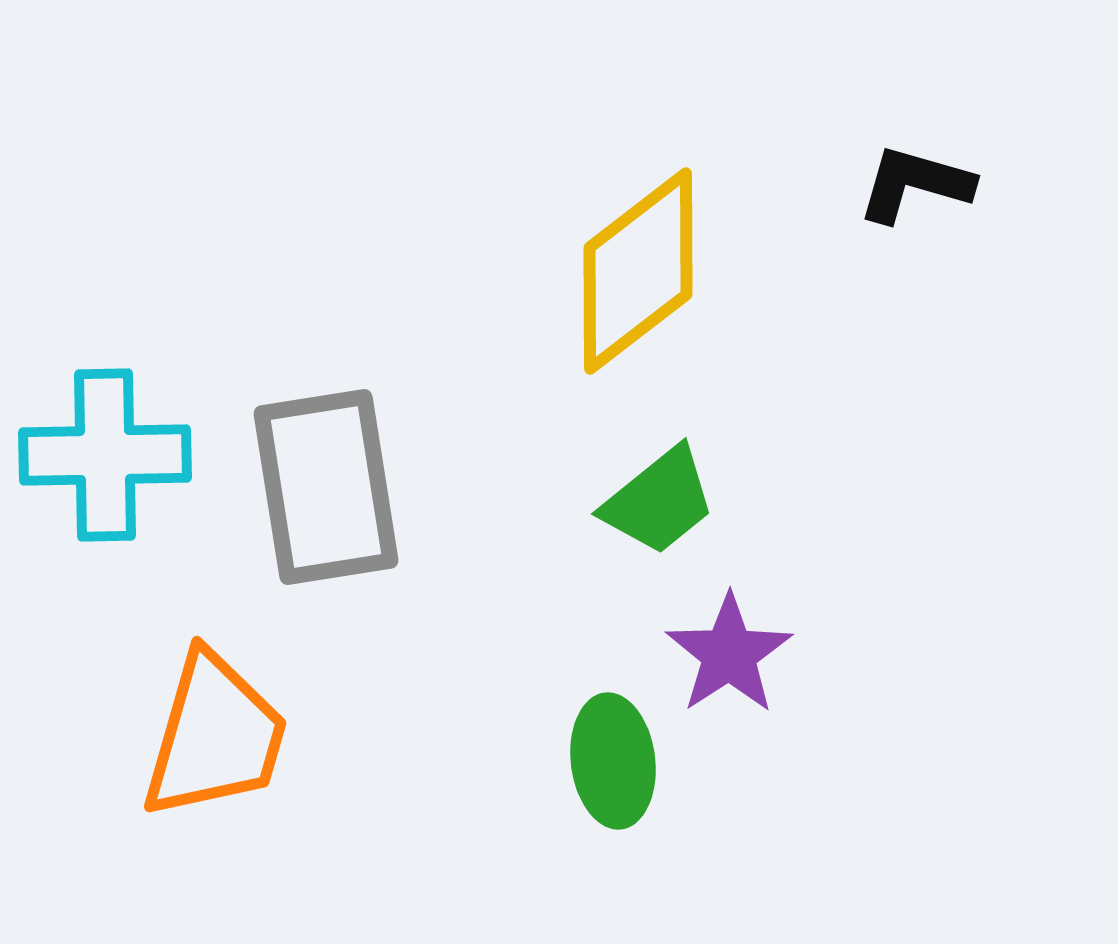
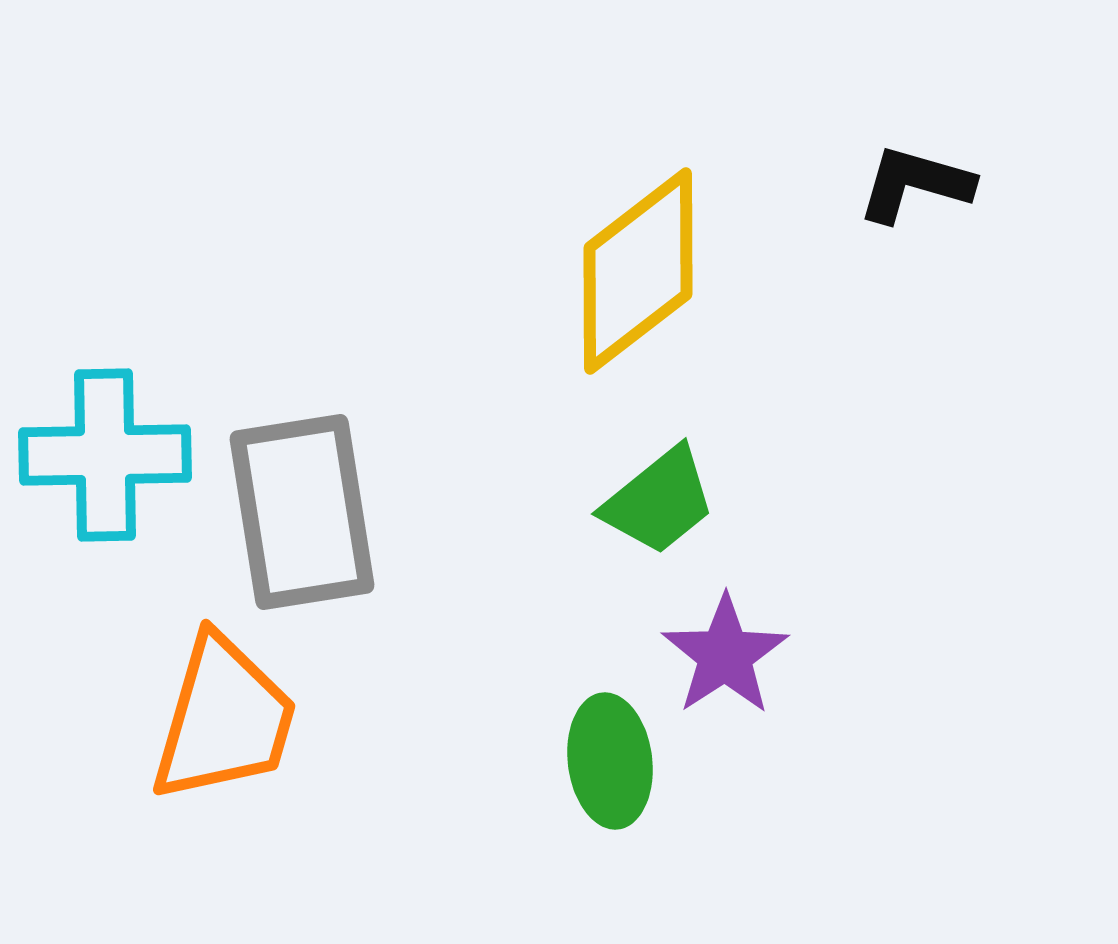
gray rectangle: moved 24 px left, 25 px down
purple star: moved 4 px left, 1 px down
orange trapezoid: moved 9 px right, 17 px up
green ellipse: moved 3 px left
